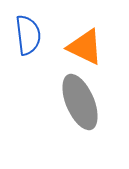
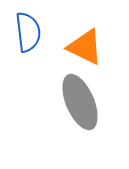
blue semicircle: moved 3 px up
